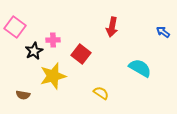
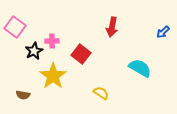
blue arrow: rotated 80 degrees counterclockwise
pink cross: moved 1 px left, 1 px down
yellow star: rotated 20 degrees counterclockwise
